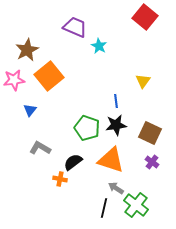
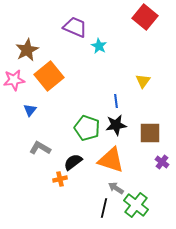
brown square: rotated 25 degrees counterclockwise
purple cross: moved 10 px right
orange cross: rotated 24 degrees counterclockwise
